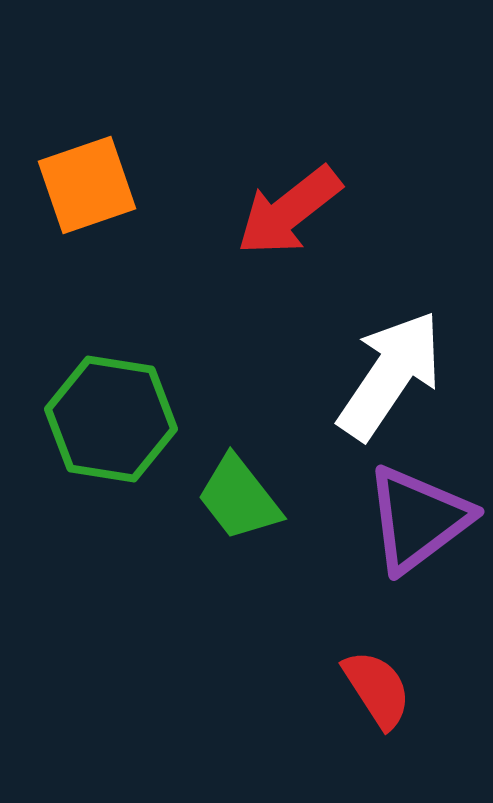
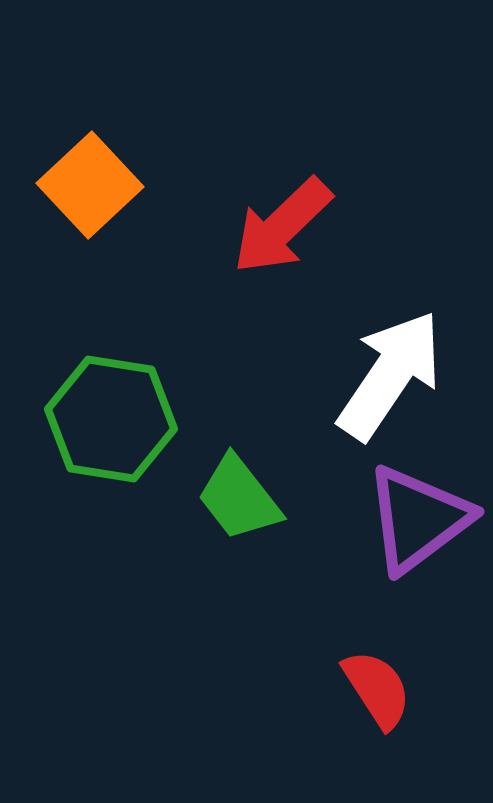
orange square: moved 3 px right; rotated 24 degrees counterclockwise
red arrow: moved 7 px left, 15 px down; rotated 6 degrees counterclockwise
